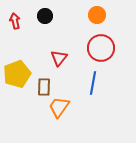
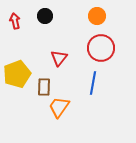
orange circle: moved 1 px down
